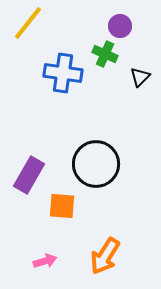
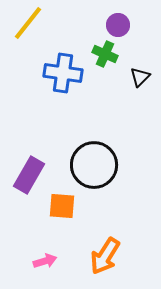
purple circle: moved 2 px left, 1 px up
black circle: moved 2 px left, 1 px down
